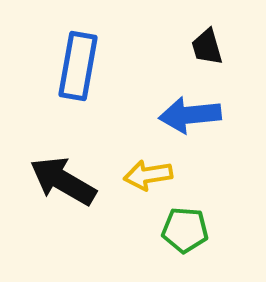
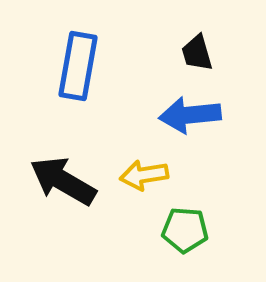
black trapezoid: moved 10 px left, 6 px down
yellow arrow: moved 4 px left
